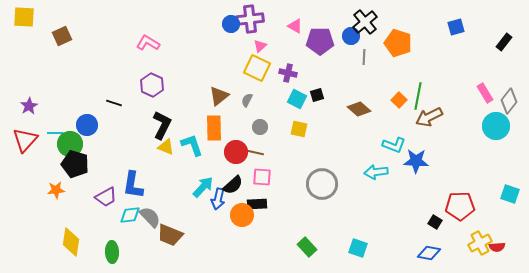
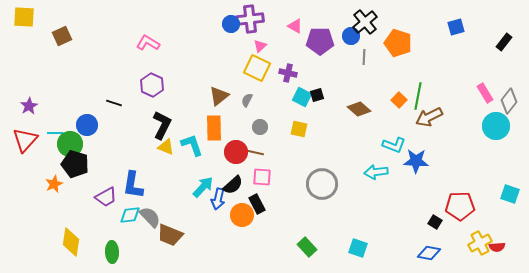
cyan square at (297, 99): moved 5 px right, 2 px up
orange star at (56, 190): moved 2 px left, 6 px up; rotated 18 degrees counterclockwise
black rectangle at (257, 204): rotated 66 degrees clockwise
